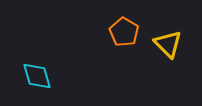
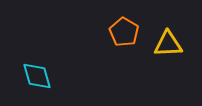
yellow triangle: rotated 48 degrees counterclockwise
